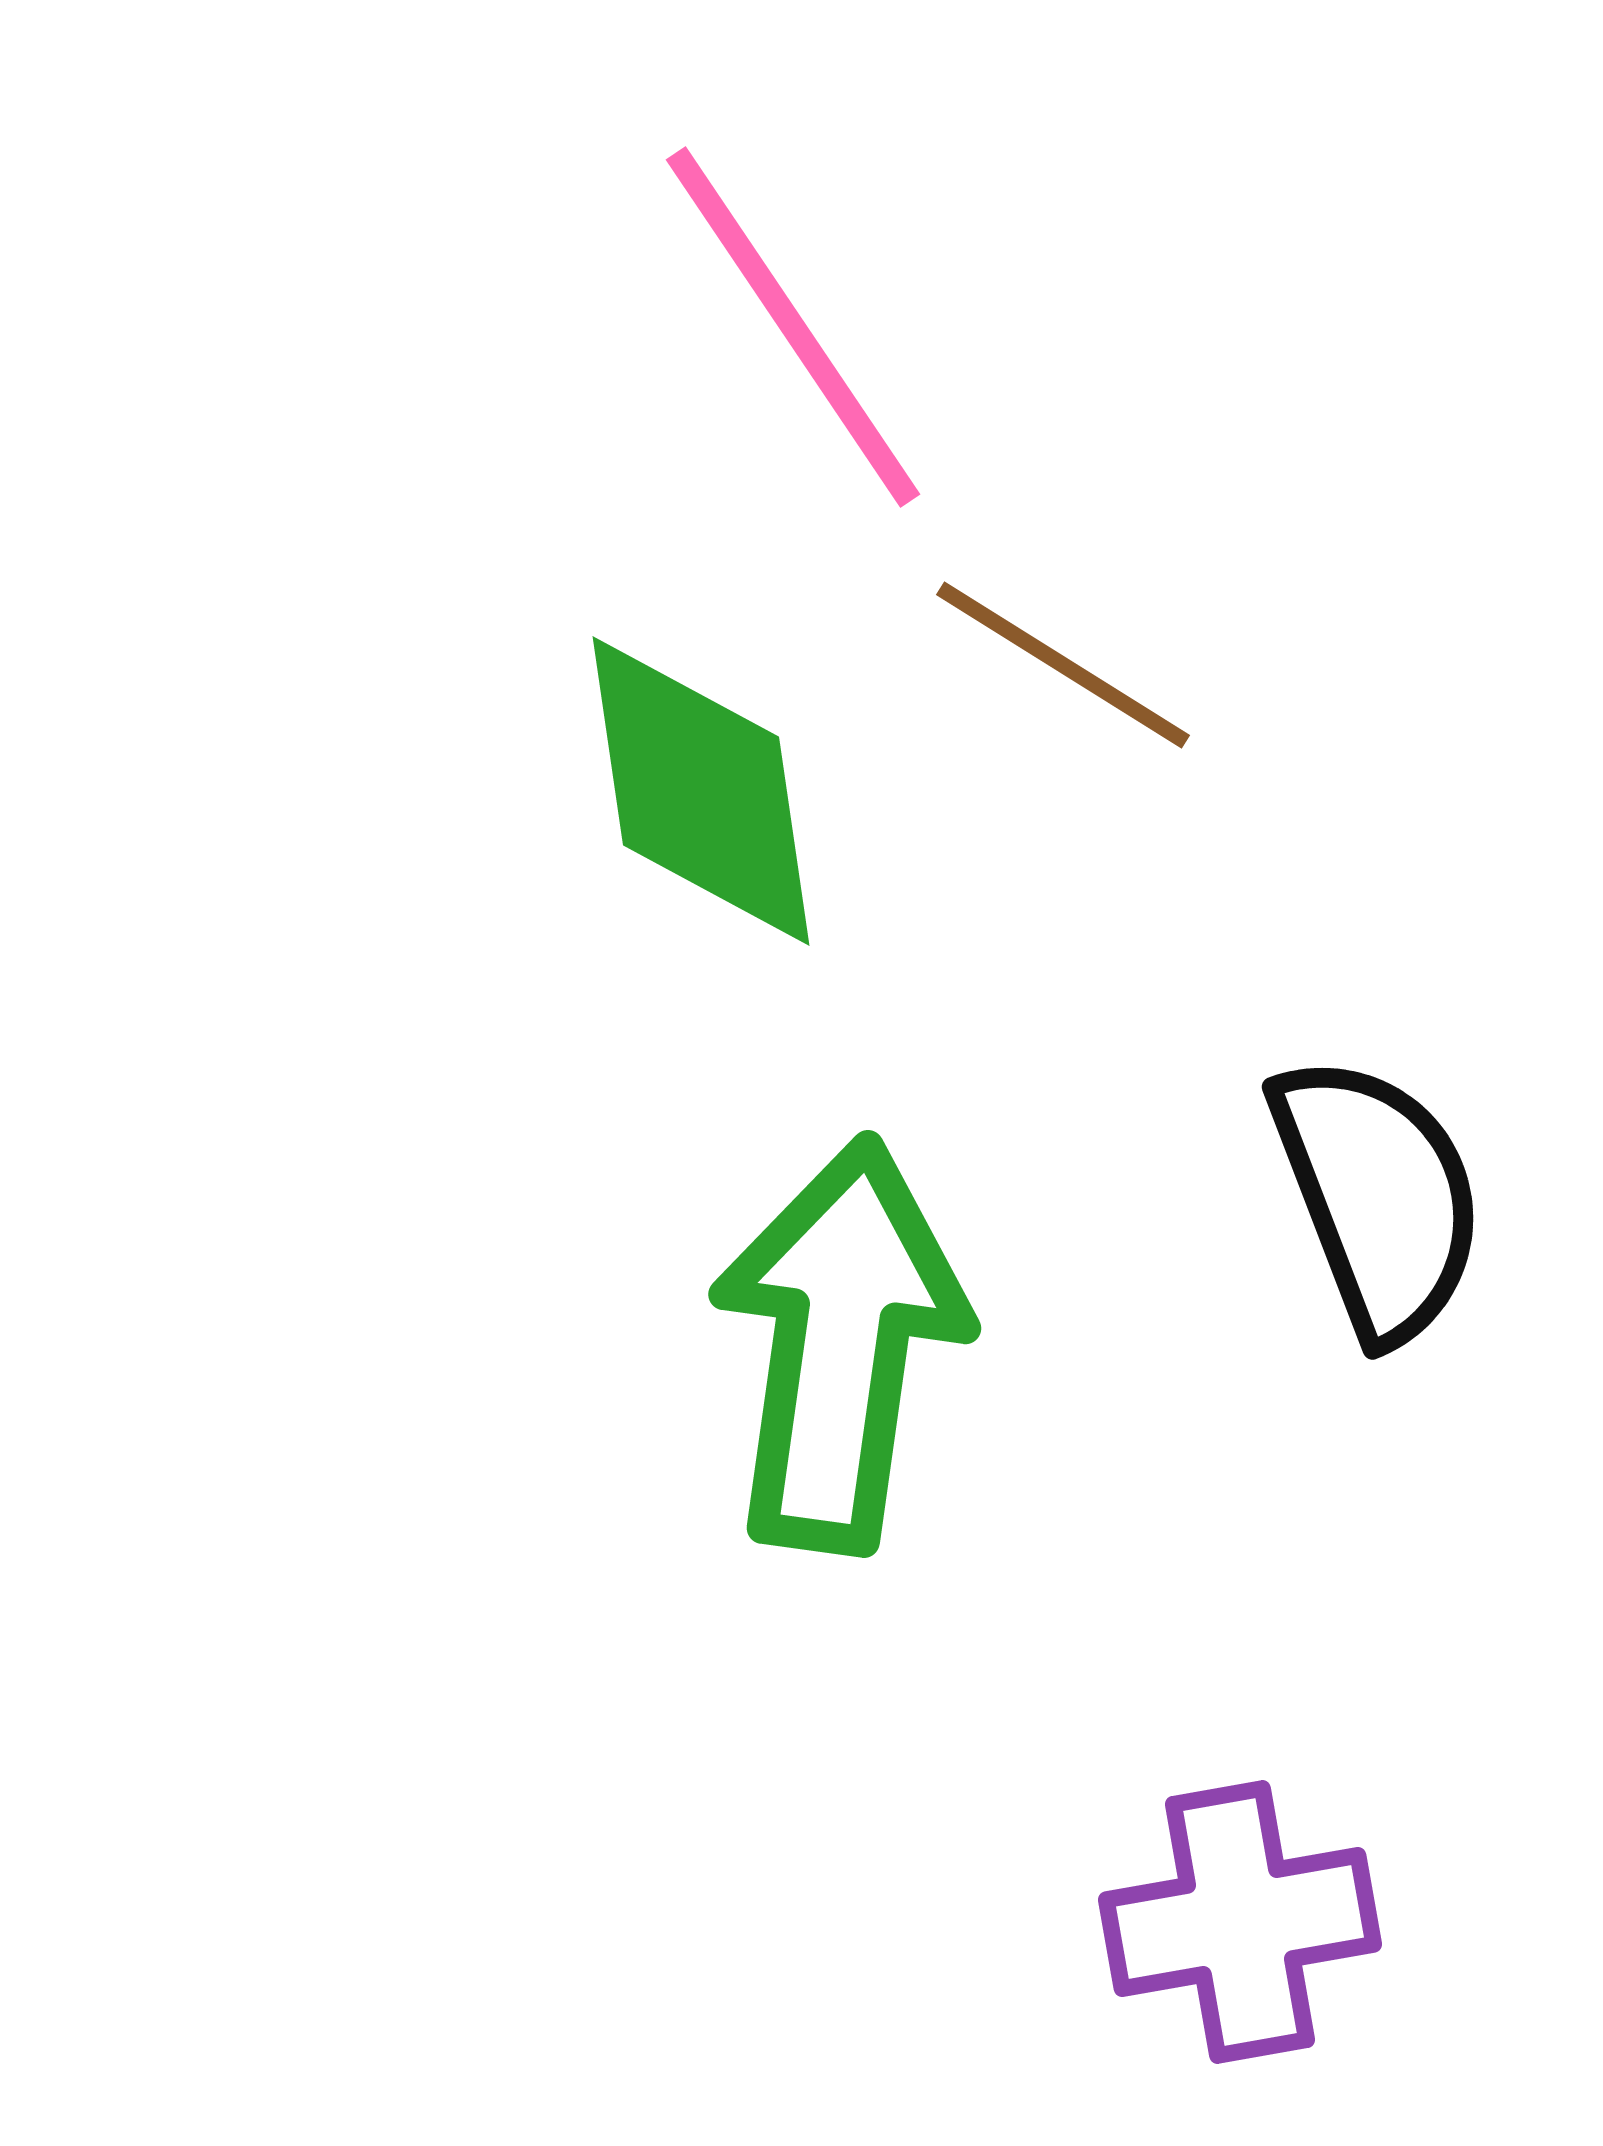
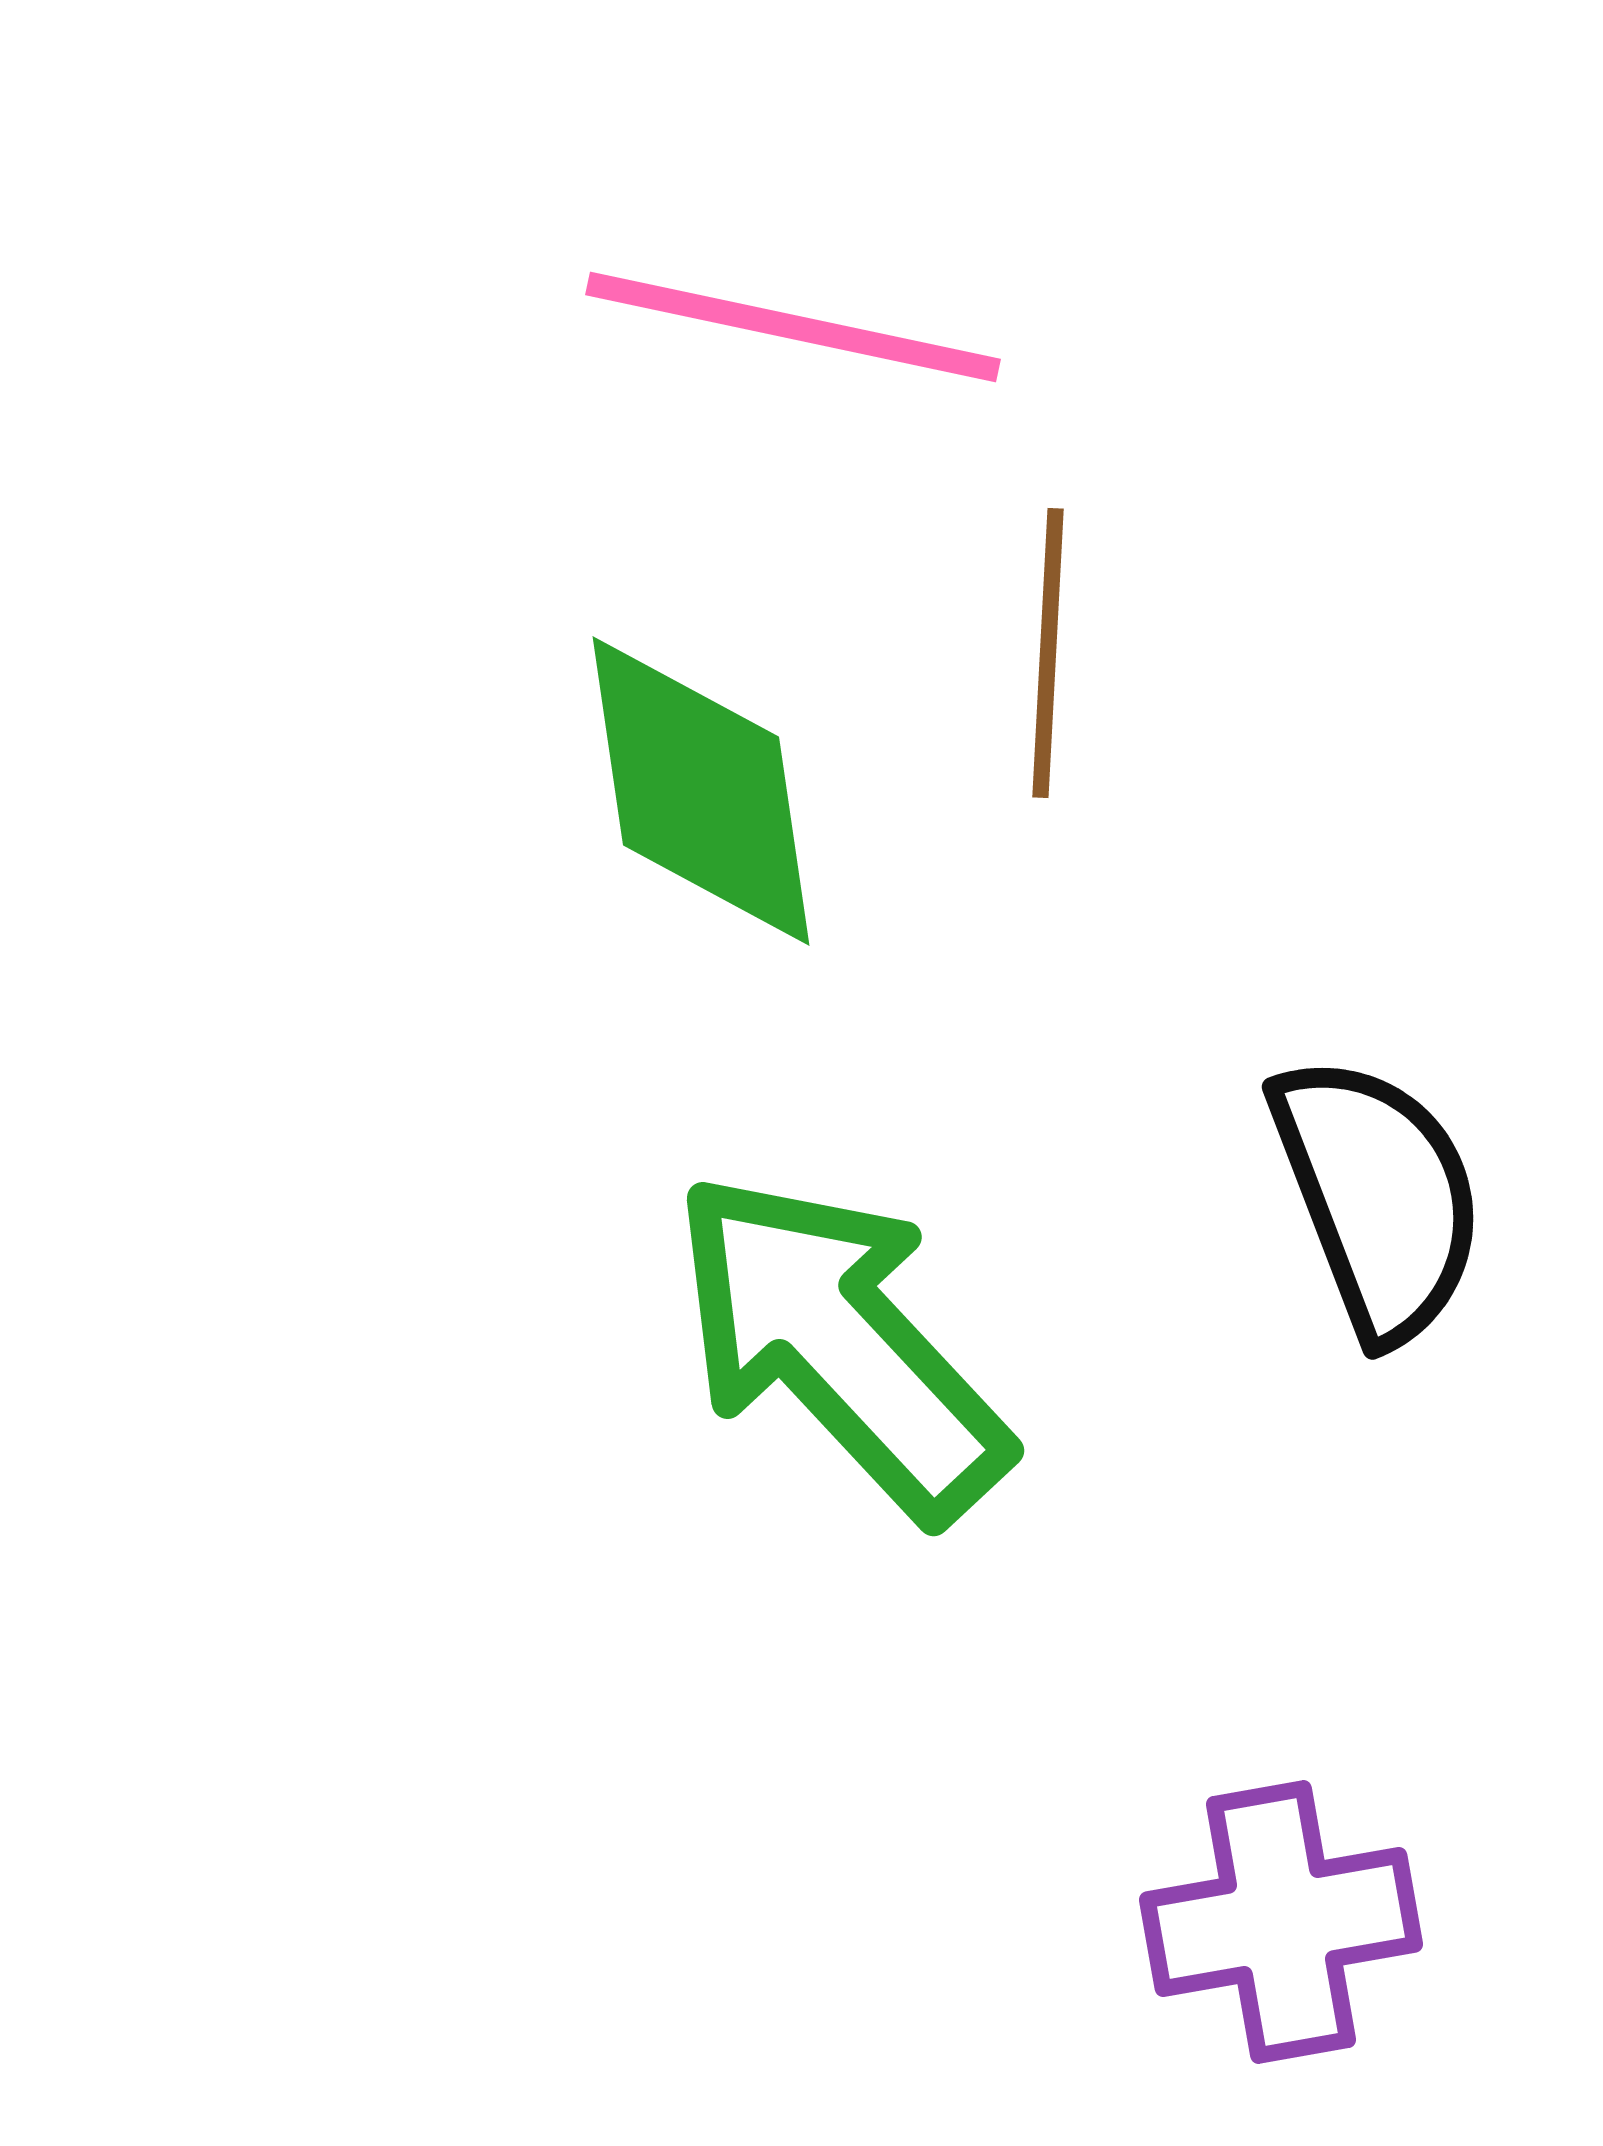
pink line: rotated 44 degrees counterclockwise
brown line: moved 15 px left, 12 px up; rotated 61 degrees clockwise
green arrow: rotated 51 degrees counterclockwise
purple cross: moved 41 px right
